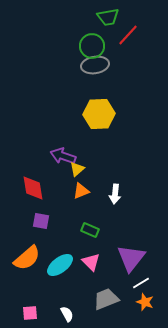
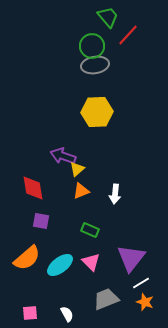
green trapezoid: rotated 120 degrees counterclockwise
yellow hexagon: moved 2 px left, 2 px up
